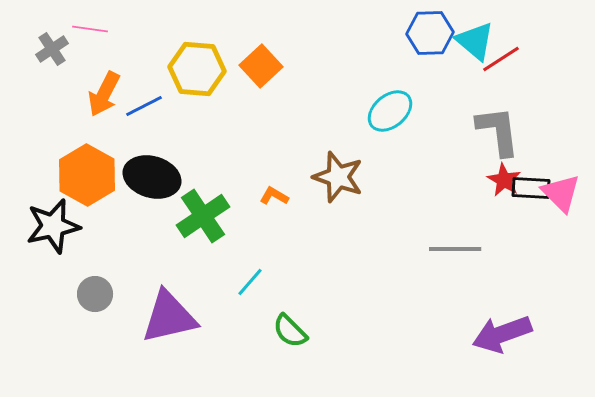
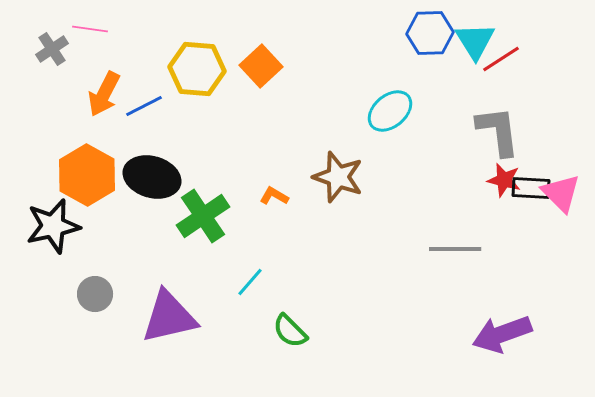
cyan triangle: rotated 18 degrees clockwise
red star: rotated 16 degrees counterclockwise
